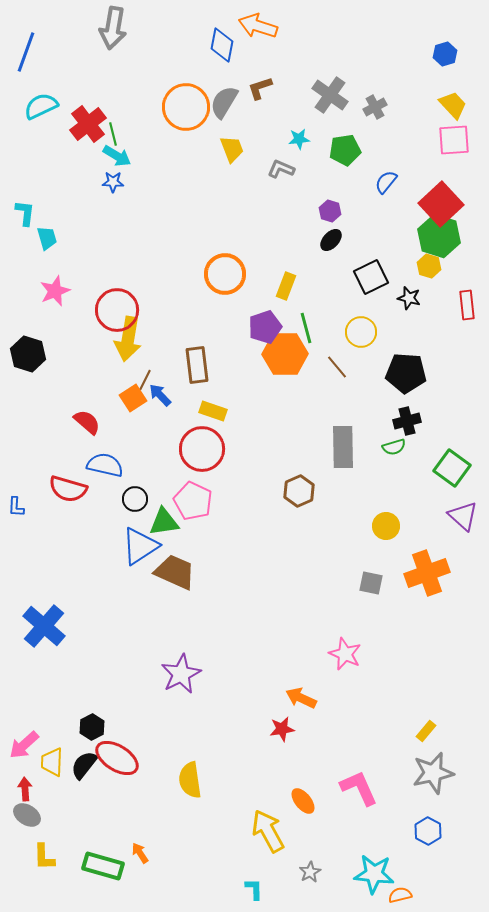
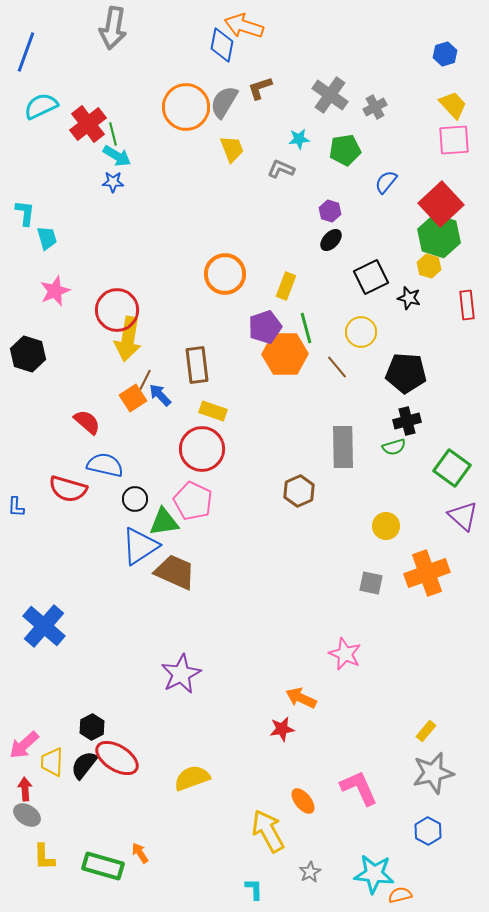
orange arrow at (258, 26): moved 14 px left
yellow semicircle at (190, 780): moved 2 px right, 2 px up; rotated 78 degrees clockwise
